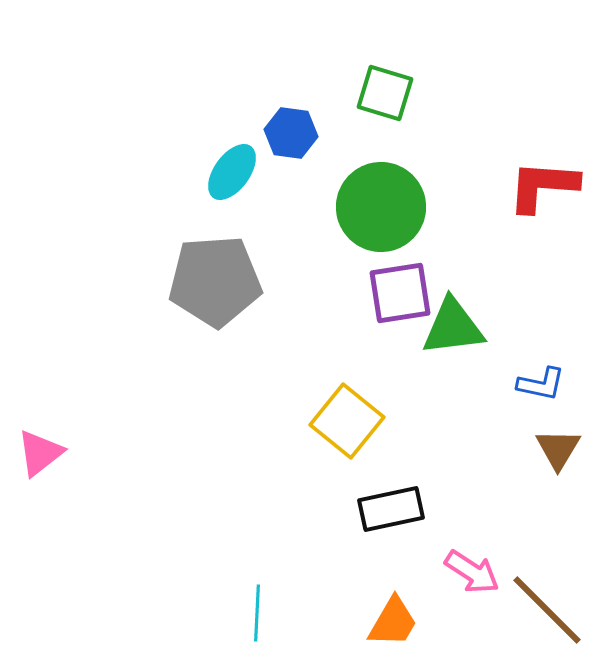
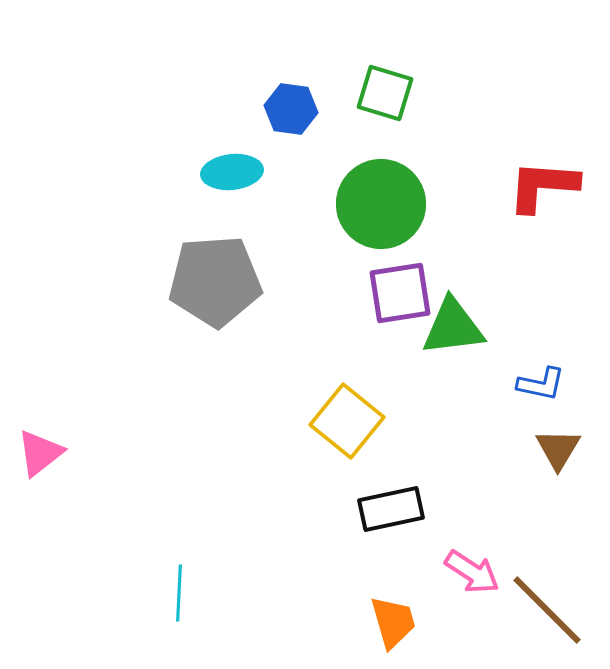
blue hexagon: moved 24 px up
cyan ellipse: rotated 48 degrees clockwise
green circle: moved 3 px up
cyan line: moved 78 px left, 20 px up
orange trapezoid: rotated 46 degrees counterclockwise
